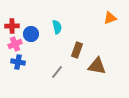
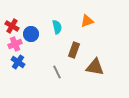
orange triangle: moved 23 px left, 3 px down
red cross: rotated 32 degrees clockwise
brown rectangle: moved 3 px left
blue cross: rotated 24 degrees clockwise
brown triangle: moved 2 px left, 1 px down
gray line: rotated 64 degrees counterclockwise
